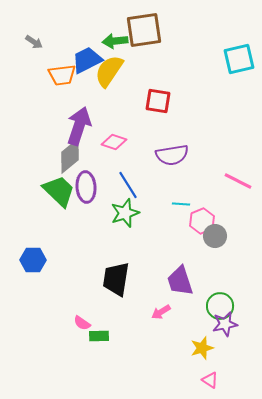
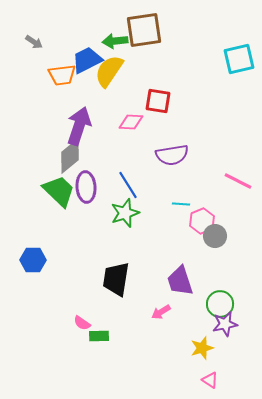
pink diamond: moved 17 px right, 20 px up; rotated 15 degrees counterclockwise
green circle: moved 2 px up
